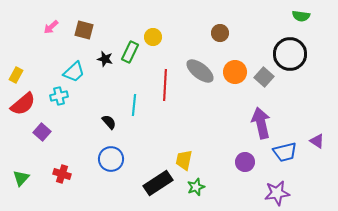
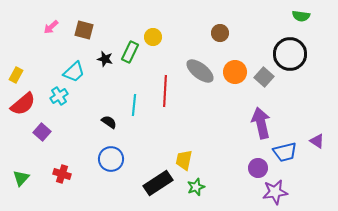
red line: moved 6 px down
cyan cross: rotated 18 degrees counterclockwise
black semicircle: rotated 14 degrees counterclockwise
purple circle: moved 13 px right, 6 px down
purple star: moved 2 px left, 1 px up
